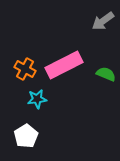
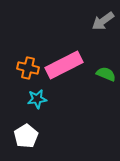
orange cross: moved 3 px right, 1 px up; rotated 15 degrees counterclockwise
